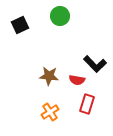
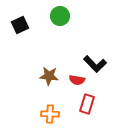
orange cross: moved 2 px down; rotated 36 degrees clockwise
